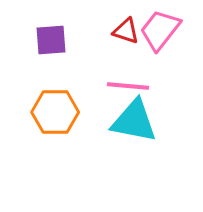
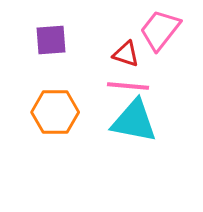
red triangle: moved 23 px down
